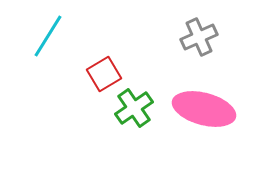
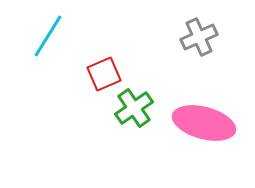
red square: rotated 8 degrees clockwise
pink ellipse: moved 14 px down
